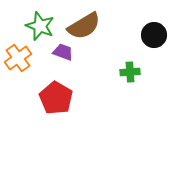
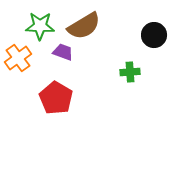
green star: rotated 20 degrees counterclockwise
